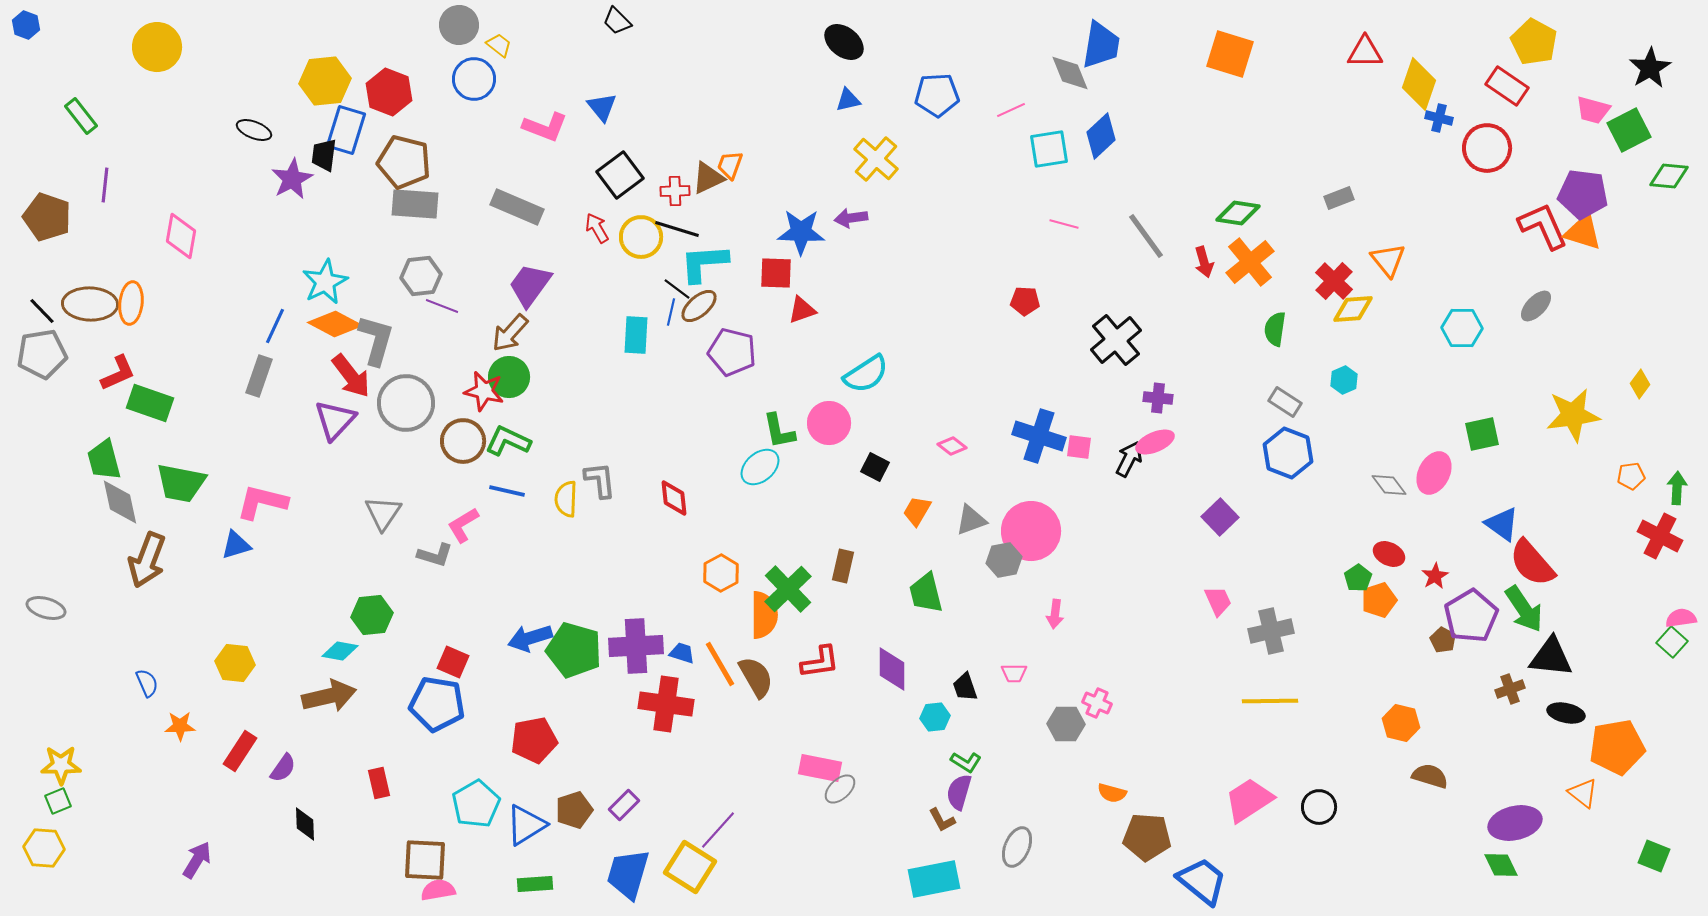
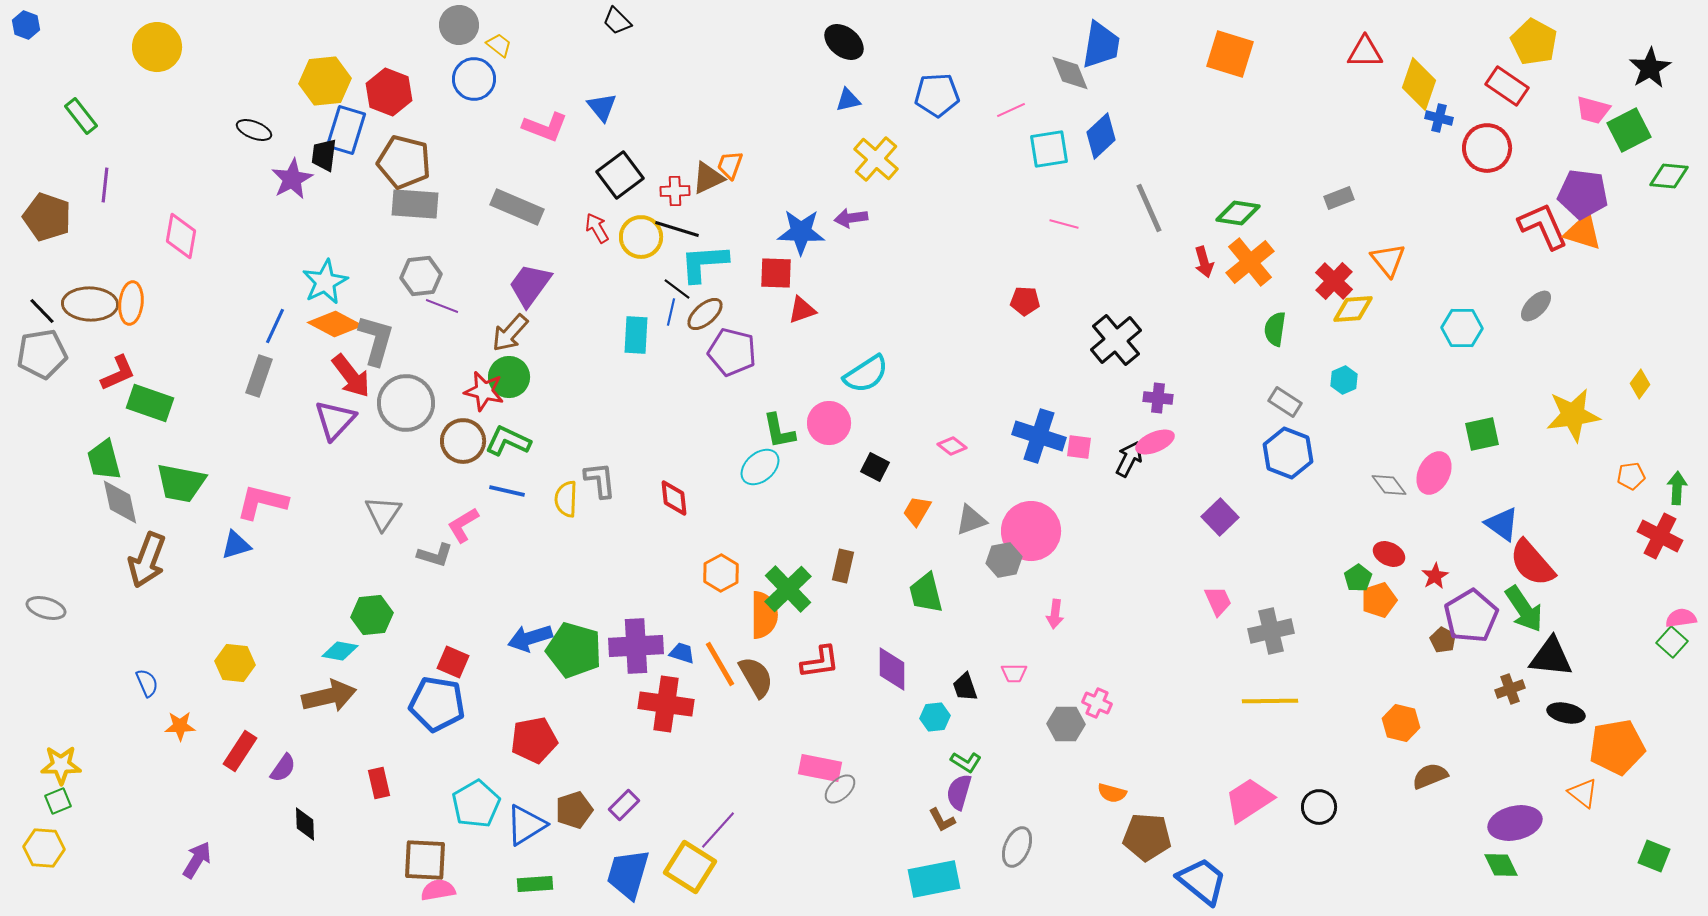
gray line at (1146, 236): moved 3 px right, 28 px up; rotated 12 degrees clockwise
brown ellipse at (699, 306): moved 6 px right, 8 px down
brown semicircle at (1430, 776): rotated 39 degrees counterclockwise
